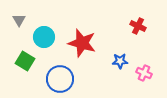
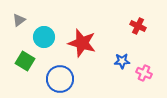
gray triangle: rotated 24 degrees clockwise
blue star: moved 2 px right
